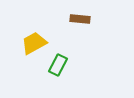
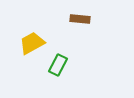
yellow trapezoid: moved 2 px left
